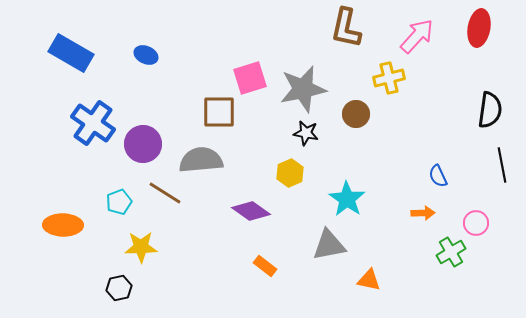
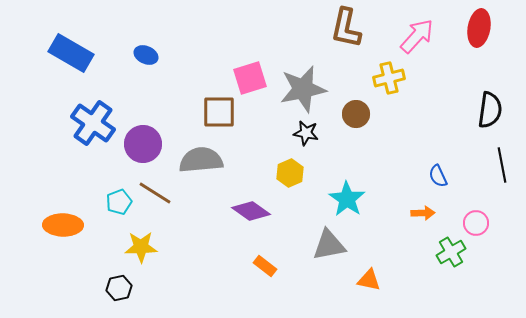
brown line: moved 10 px left
